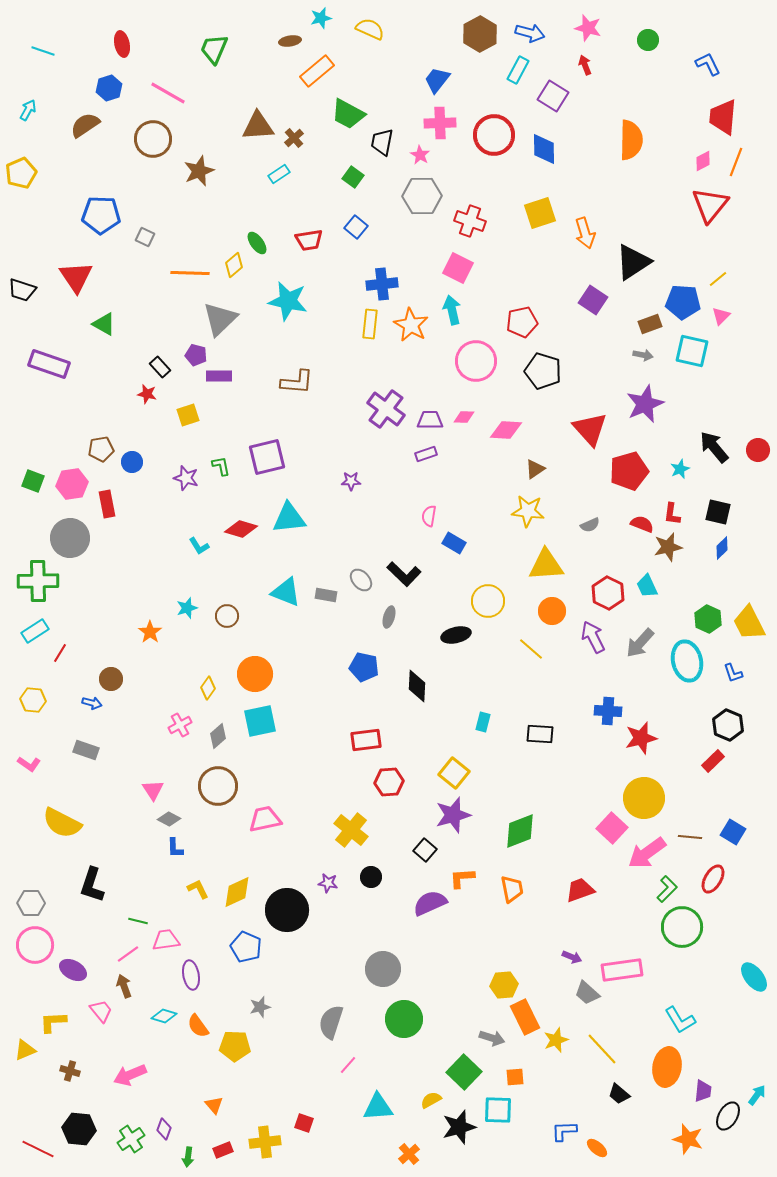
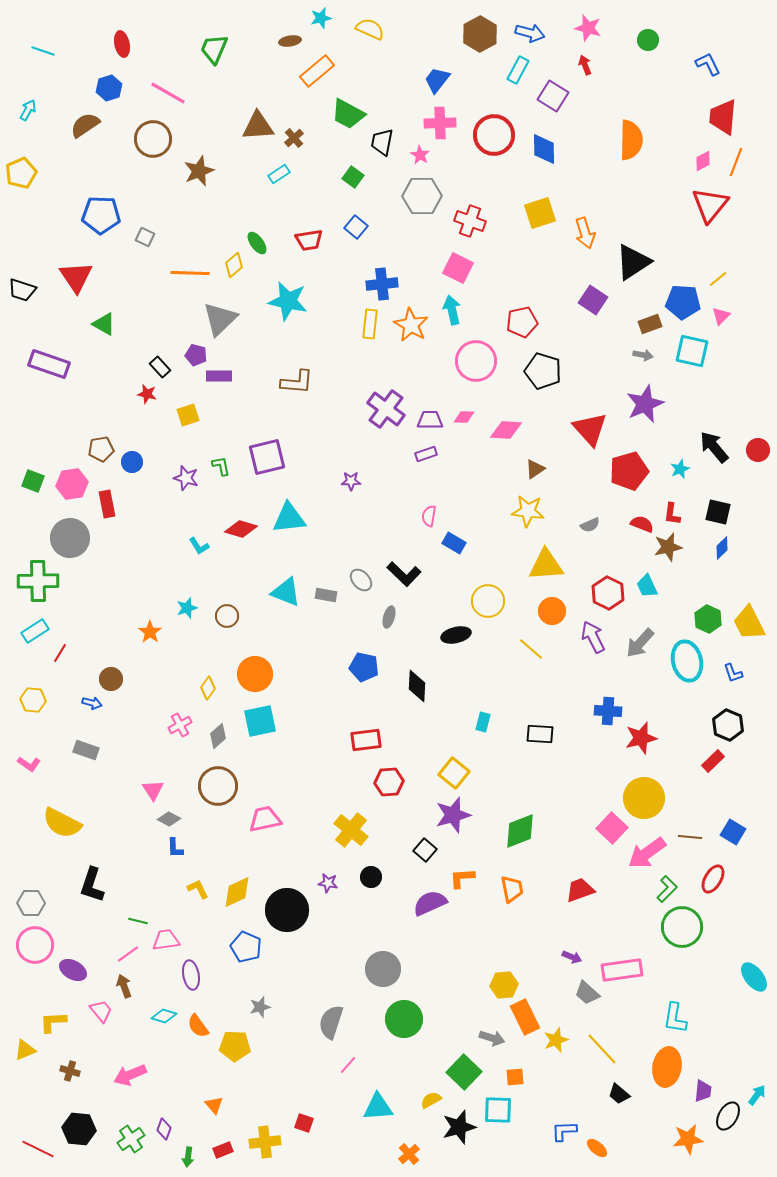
cyan L-shape at (680, 1020): moved 5 px left, 2 px up; rotated 40 degrees clockwise
orange star at (688, 1139): rotated 24 degrees counterclockwise
